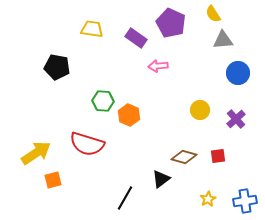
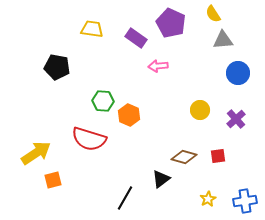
red semicircle: moved 2 px right, 5 px up
